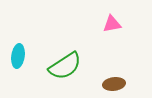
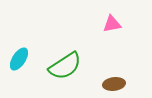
cyan ellipse: moved 1 px right, 3 px down; rotated 25 degrees clockwise
